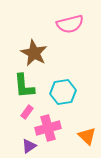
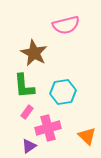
pink semicircle: moved 4 px left, 1 px down
